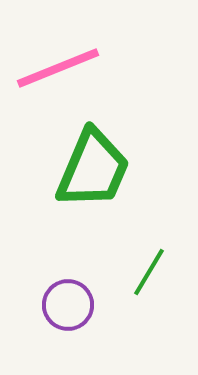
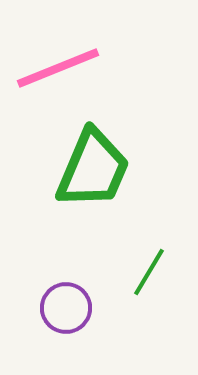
purple circle: moved 2 px left, 3 px down
